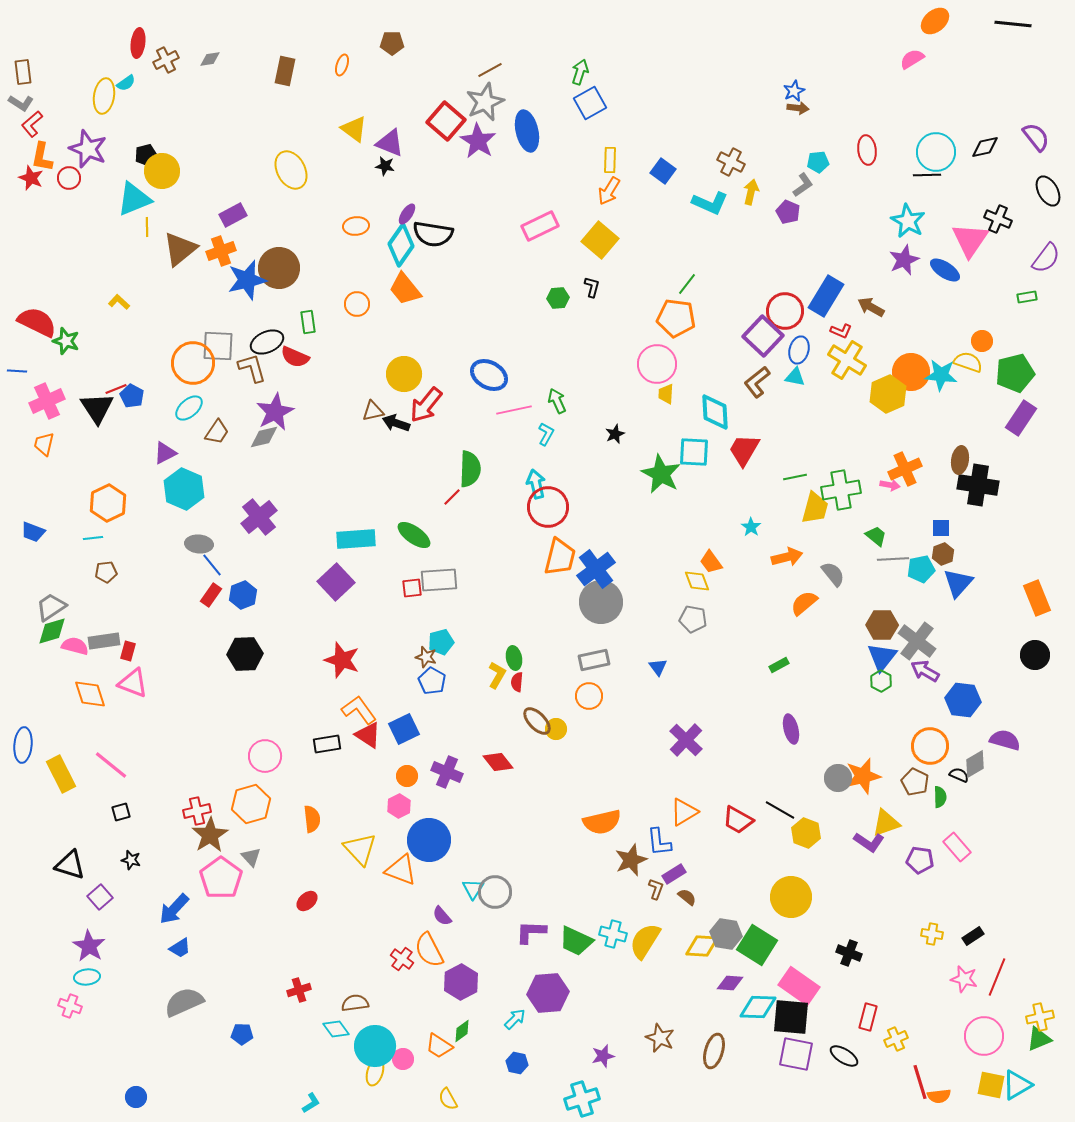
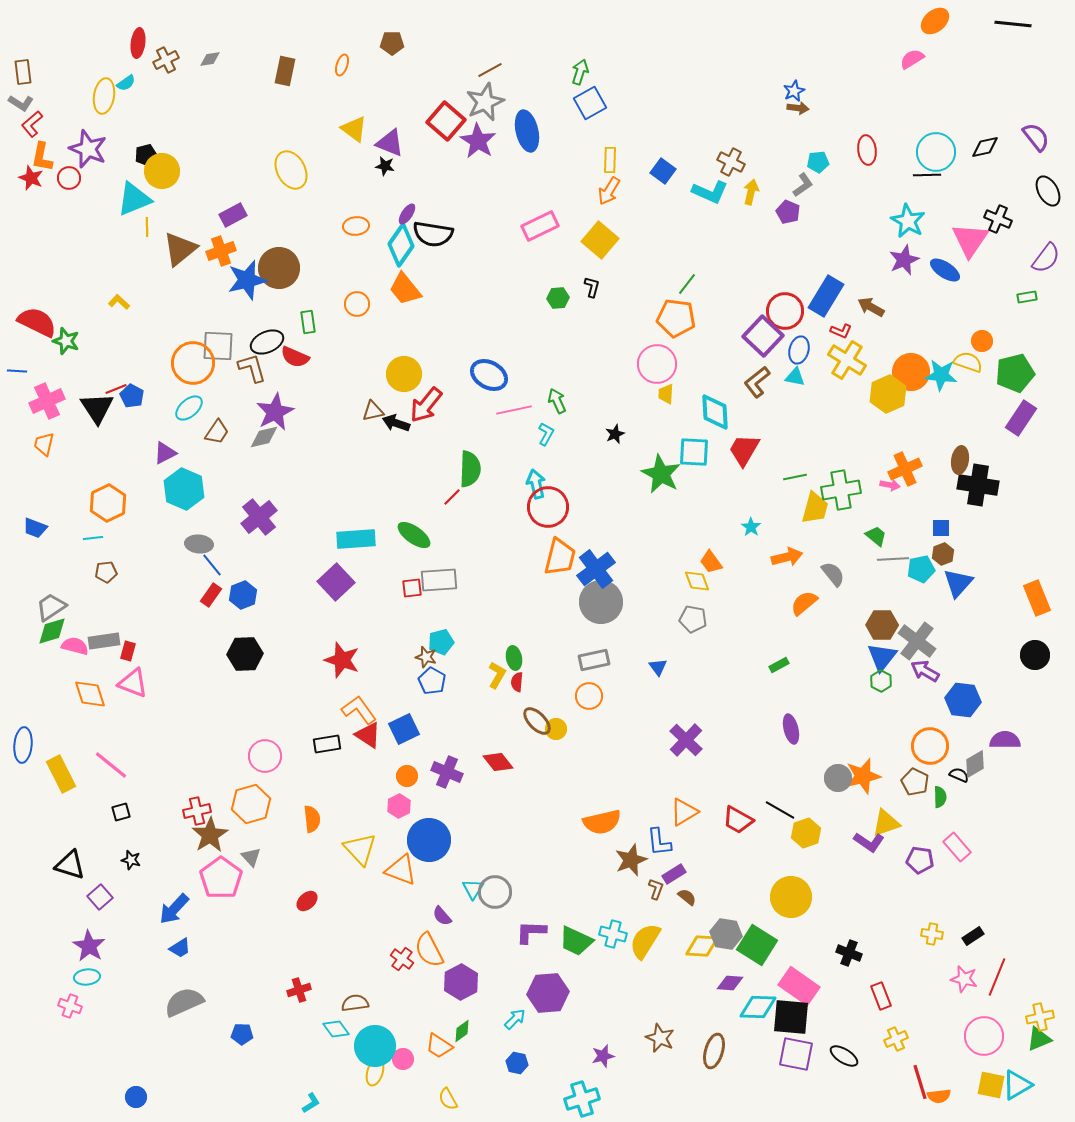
cyan L-shape at (710, 203): moved 11 px up
blue trapezoid at (33, 532): moved 2 px right, 4 px up
purple semicircle at (1005, 740): rotated 16 degrees counterclockwise
yellow hexagon at (806, 833): rotated 20 degrees clockwise
red rectangle at (868, 1017): moved 13 px right, 21 px up; rotated 36 degrees counterclockwise
